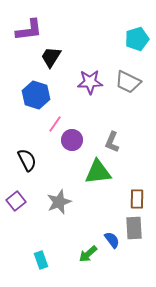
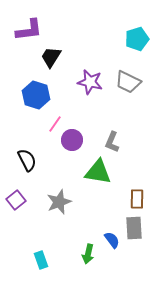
purple star: rotated 15 degrees clockwise
green triangle: rotated 16 degrees clockwise
purple square: moved 1 px up
green arrow: rotated 36 degrees counterclockwise
